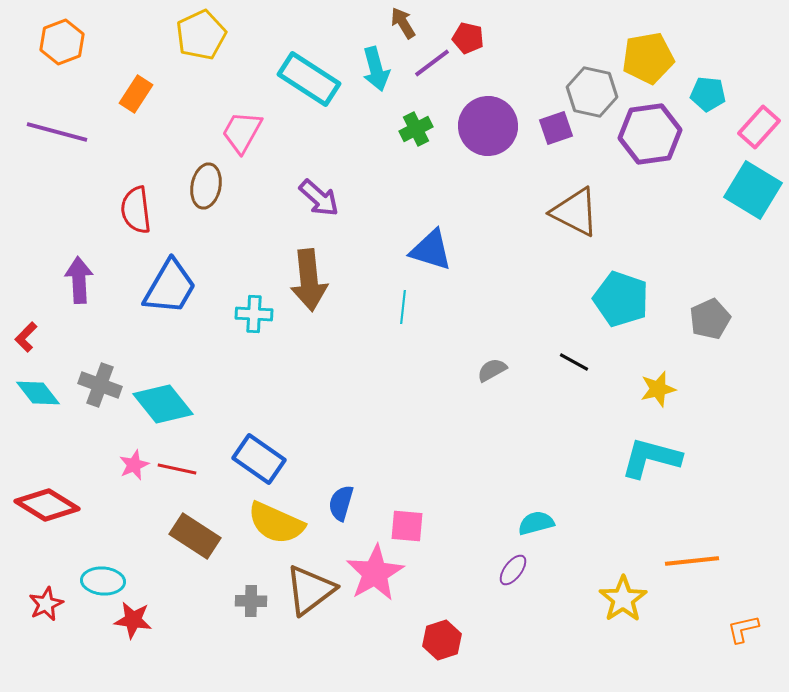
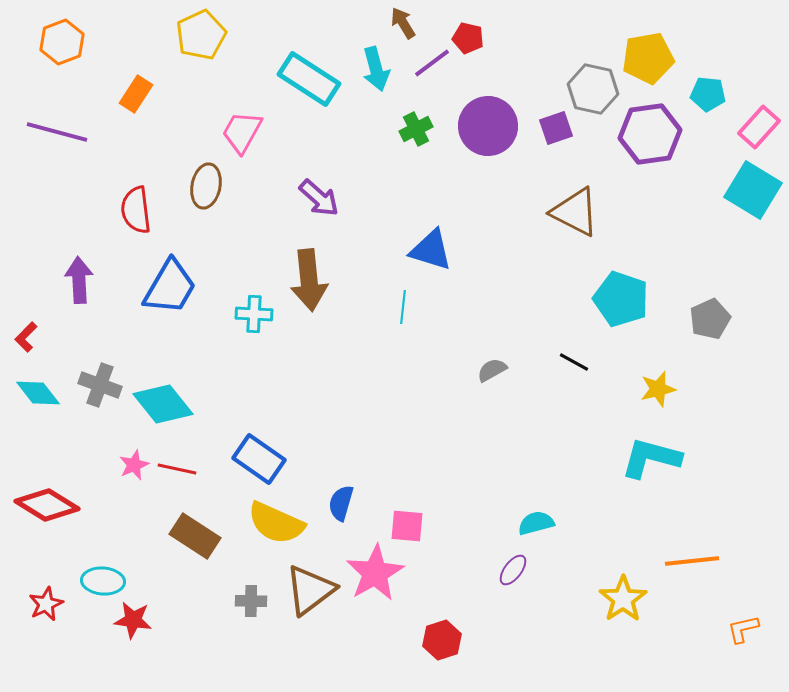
gray hexagon at (592, 92): moved 1 px right, 3 px up
